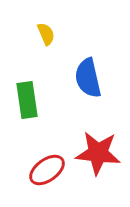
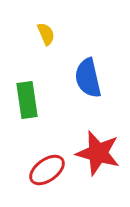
red star: rotated 9 degrees clockwise
